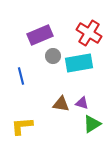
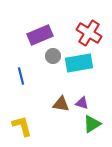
yellow L-shape: rotated 80 degrees clockwise
